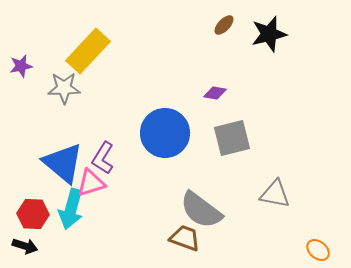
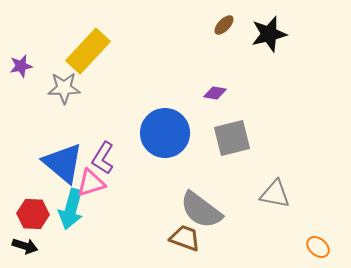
orange ellipse: moved 3 px up
